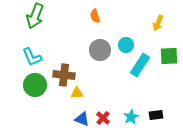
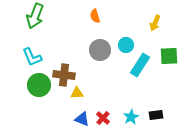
yellow arrow: moved 3 px left
green circle: moved 4 px right
